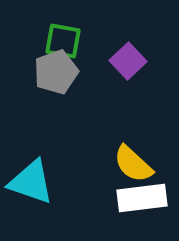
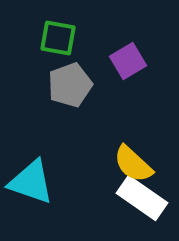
green square: moved 5 px left, 3 px up
purple square: rotated 12 degrees clockwise
gray pentagon: moved 14 px right, 13 px down
white rectangle: rotated 42 degrees clockwise
